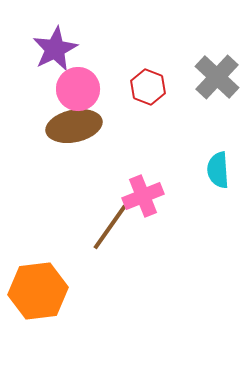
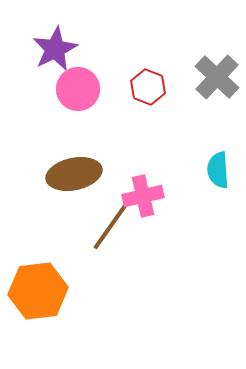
brown ellipse: moved 48 px down
pink cross: rotated 9 degrees clockwise
